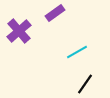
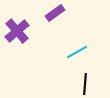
purple cross: moved 2 px left
black line: rotated 30 degrees counterclockwise
